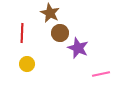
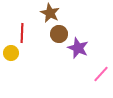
brown circle: moved 1 px left, 1 px down
yellow circle: moved 16 px left, 11 px up
pink line: rotated 36 degrees counterclockwise
